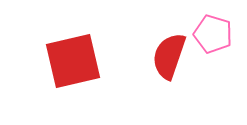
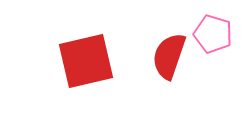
red square: moved 13 px right
